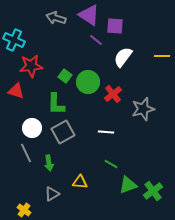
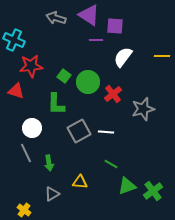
purple line: rotated 40 degrees counterclockwise
green square: moved 1 px left
gray square: moved 16 px right, 1 px up
green triangle: moved 1 px left, 1 px down
